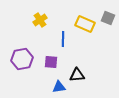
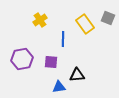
yellow rectangle: rotated 30 degrees clockwise
